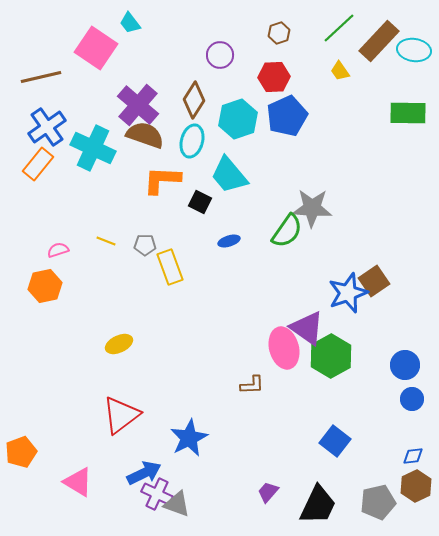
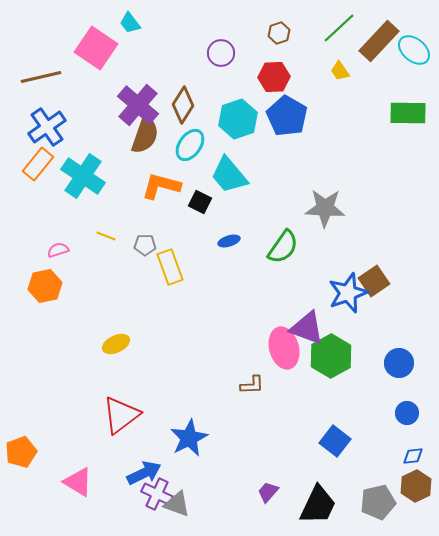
cyan ellipse at (414, 50): rotated 32 degrees clockwise
purple circle at (220, 55): moved 1 px right, 2 px up
brown diamond at (194, 100): moved 11 px left, 5 px down
blue pentagon at (287, 116): rotated 18 degrees counterclockwise
brown semicircle at (145, 135): rotated 90 degrees clockwise
cyan ellipse at (192, 141): moved 2 px left, 4 px down; rotated 20 degrees clockwise
cyan cross at (93, 148): moved 10 px left, 28 px down; rotated 9 degrees clockwise
orange L-shape at (162, 180): moved 1 px left, 6 px down; rotated 12 degrees clockwise
gray star at (312, 208): moved 13 px right
green semicircle at (287, 231): moved 4 px left, 16 px down
yellow line at (106, 241): moved 5 px up
purple triangle at (307, 328): rotated 15 degrees counterclockwise
yellow ellipse at (119, 344): moved 3 px left
blue circle at (405, 365): moved 6 px left, 2 px up
blue circle at (412, 399): moved 5 px left, 14 px down
